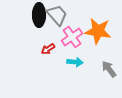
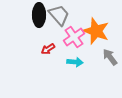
gray trapezoid: moved 2 px right
orange star: moved 2 px left; rotated 12 degrees clockwise
pink cross: moved 2 px right
gray arrow: moved 1 px right, 12 px up
